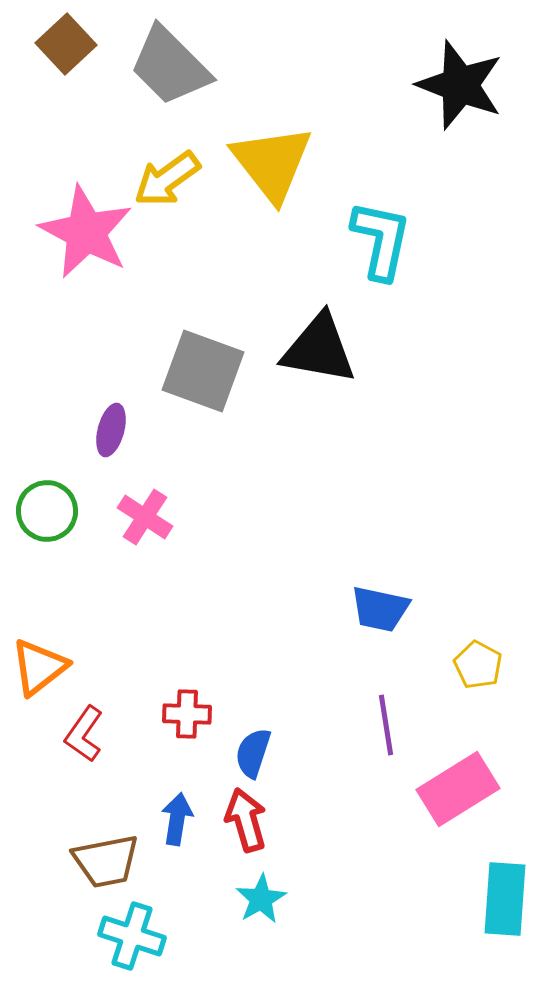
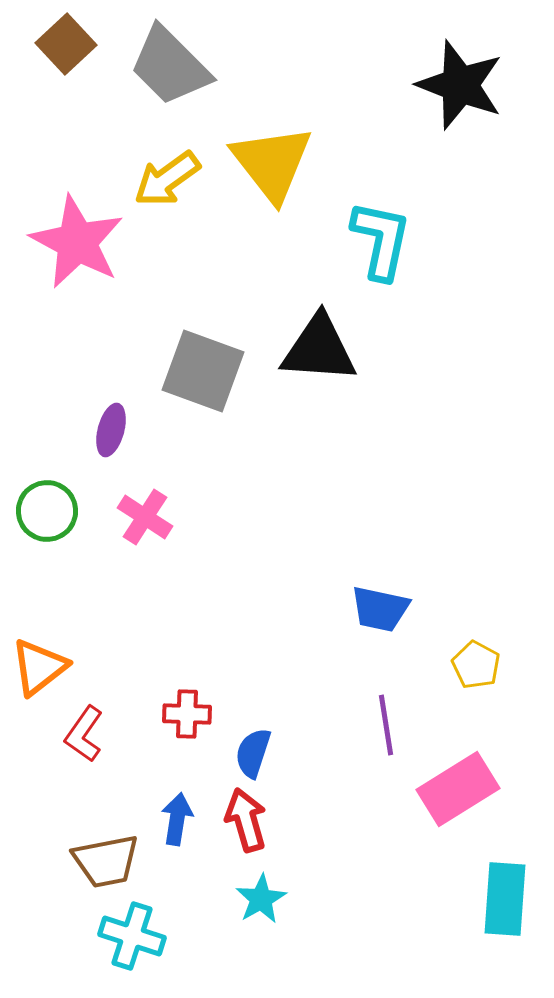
pink star: moved 9 px left, 10 px down
black triangle: rotated 6 degrees counterclockwise
yellow pentagon: moved 2 px left
